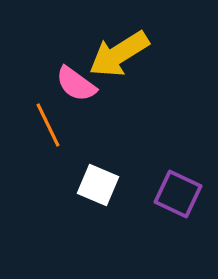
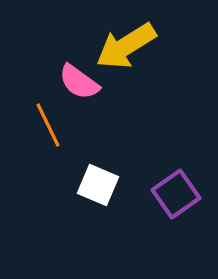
yellow arrow: moved 7 px right, 8 px up
pink semicircle: moved 3 px right, 2 px up
purple square: moved 2 px left; rotated 30 degrees clockwise
